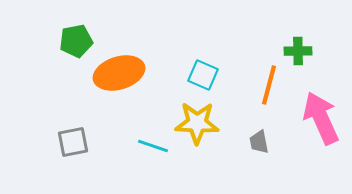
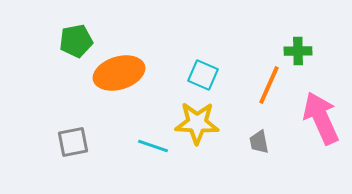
orange line: rotated 9 degrees clockwise
